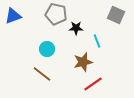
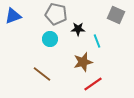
black star: moved 2 px right, 1 px down
cyan circle: moved 3 px right, 10 px up
